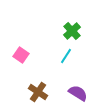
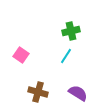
green cross: moved 1 px left; rotated 30 degrees clockwise
brown cross: rotated 18 degrees counterclockwise
